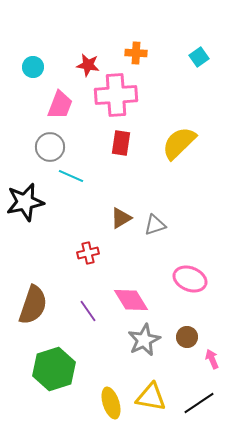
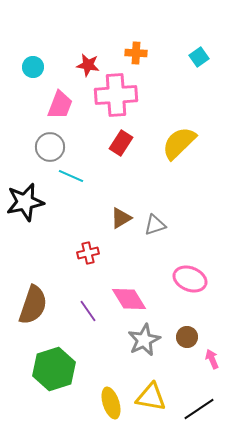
red rectangle: rotated 25 degrees clockwise
pink diamond: moved 2 px left, 1 px up
black line: moved 6 px down
